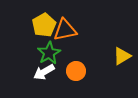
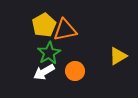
yellow triangle: moved 4 px left
orange circle: moved 1 px left
